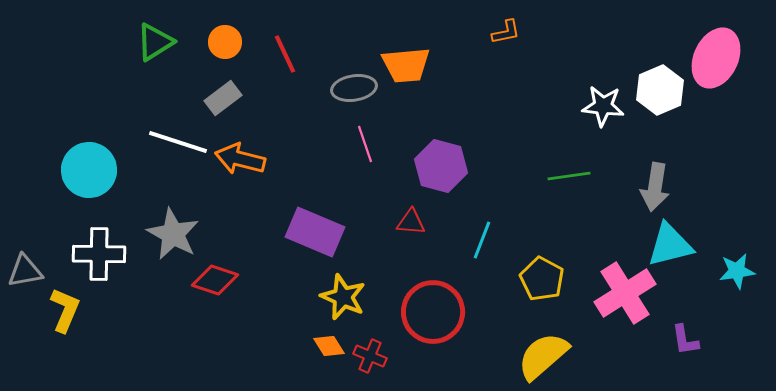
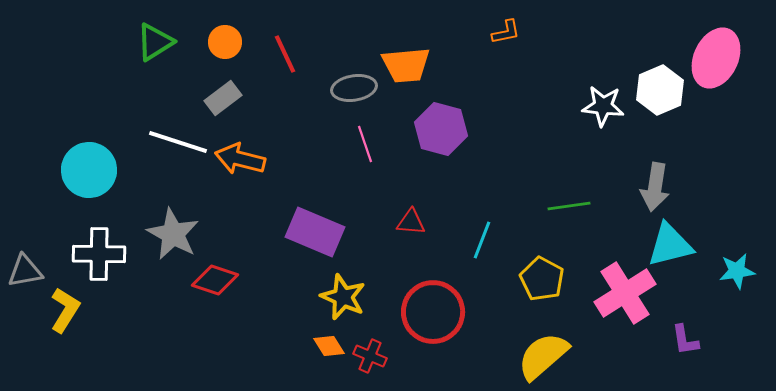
purple hexagon: moved 37 px up
green line: moved 30 px down
yellow L-shape: rotated 9 degrees clockwise
